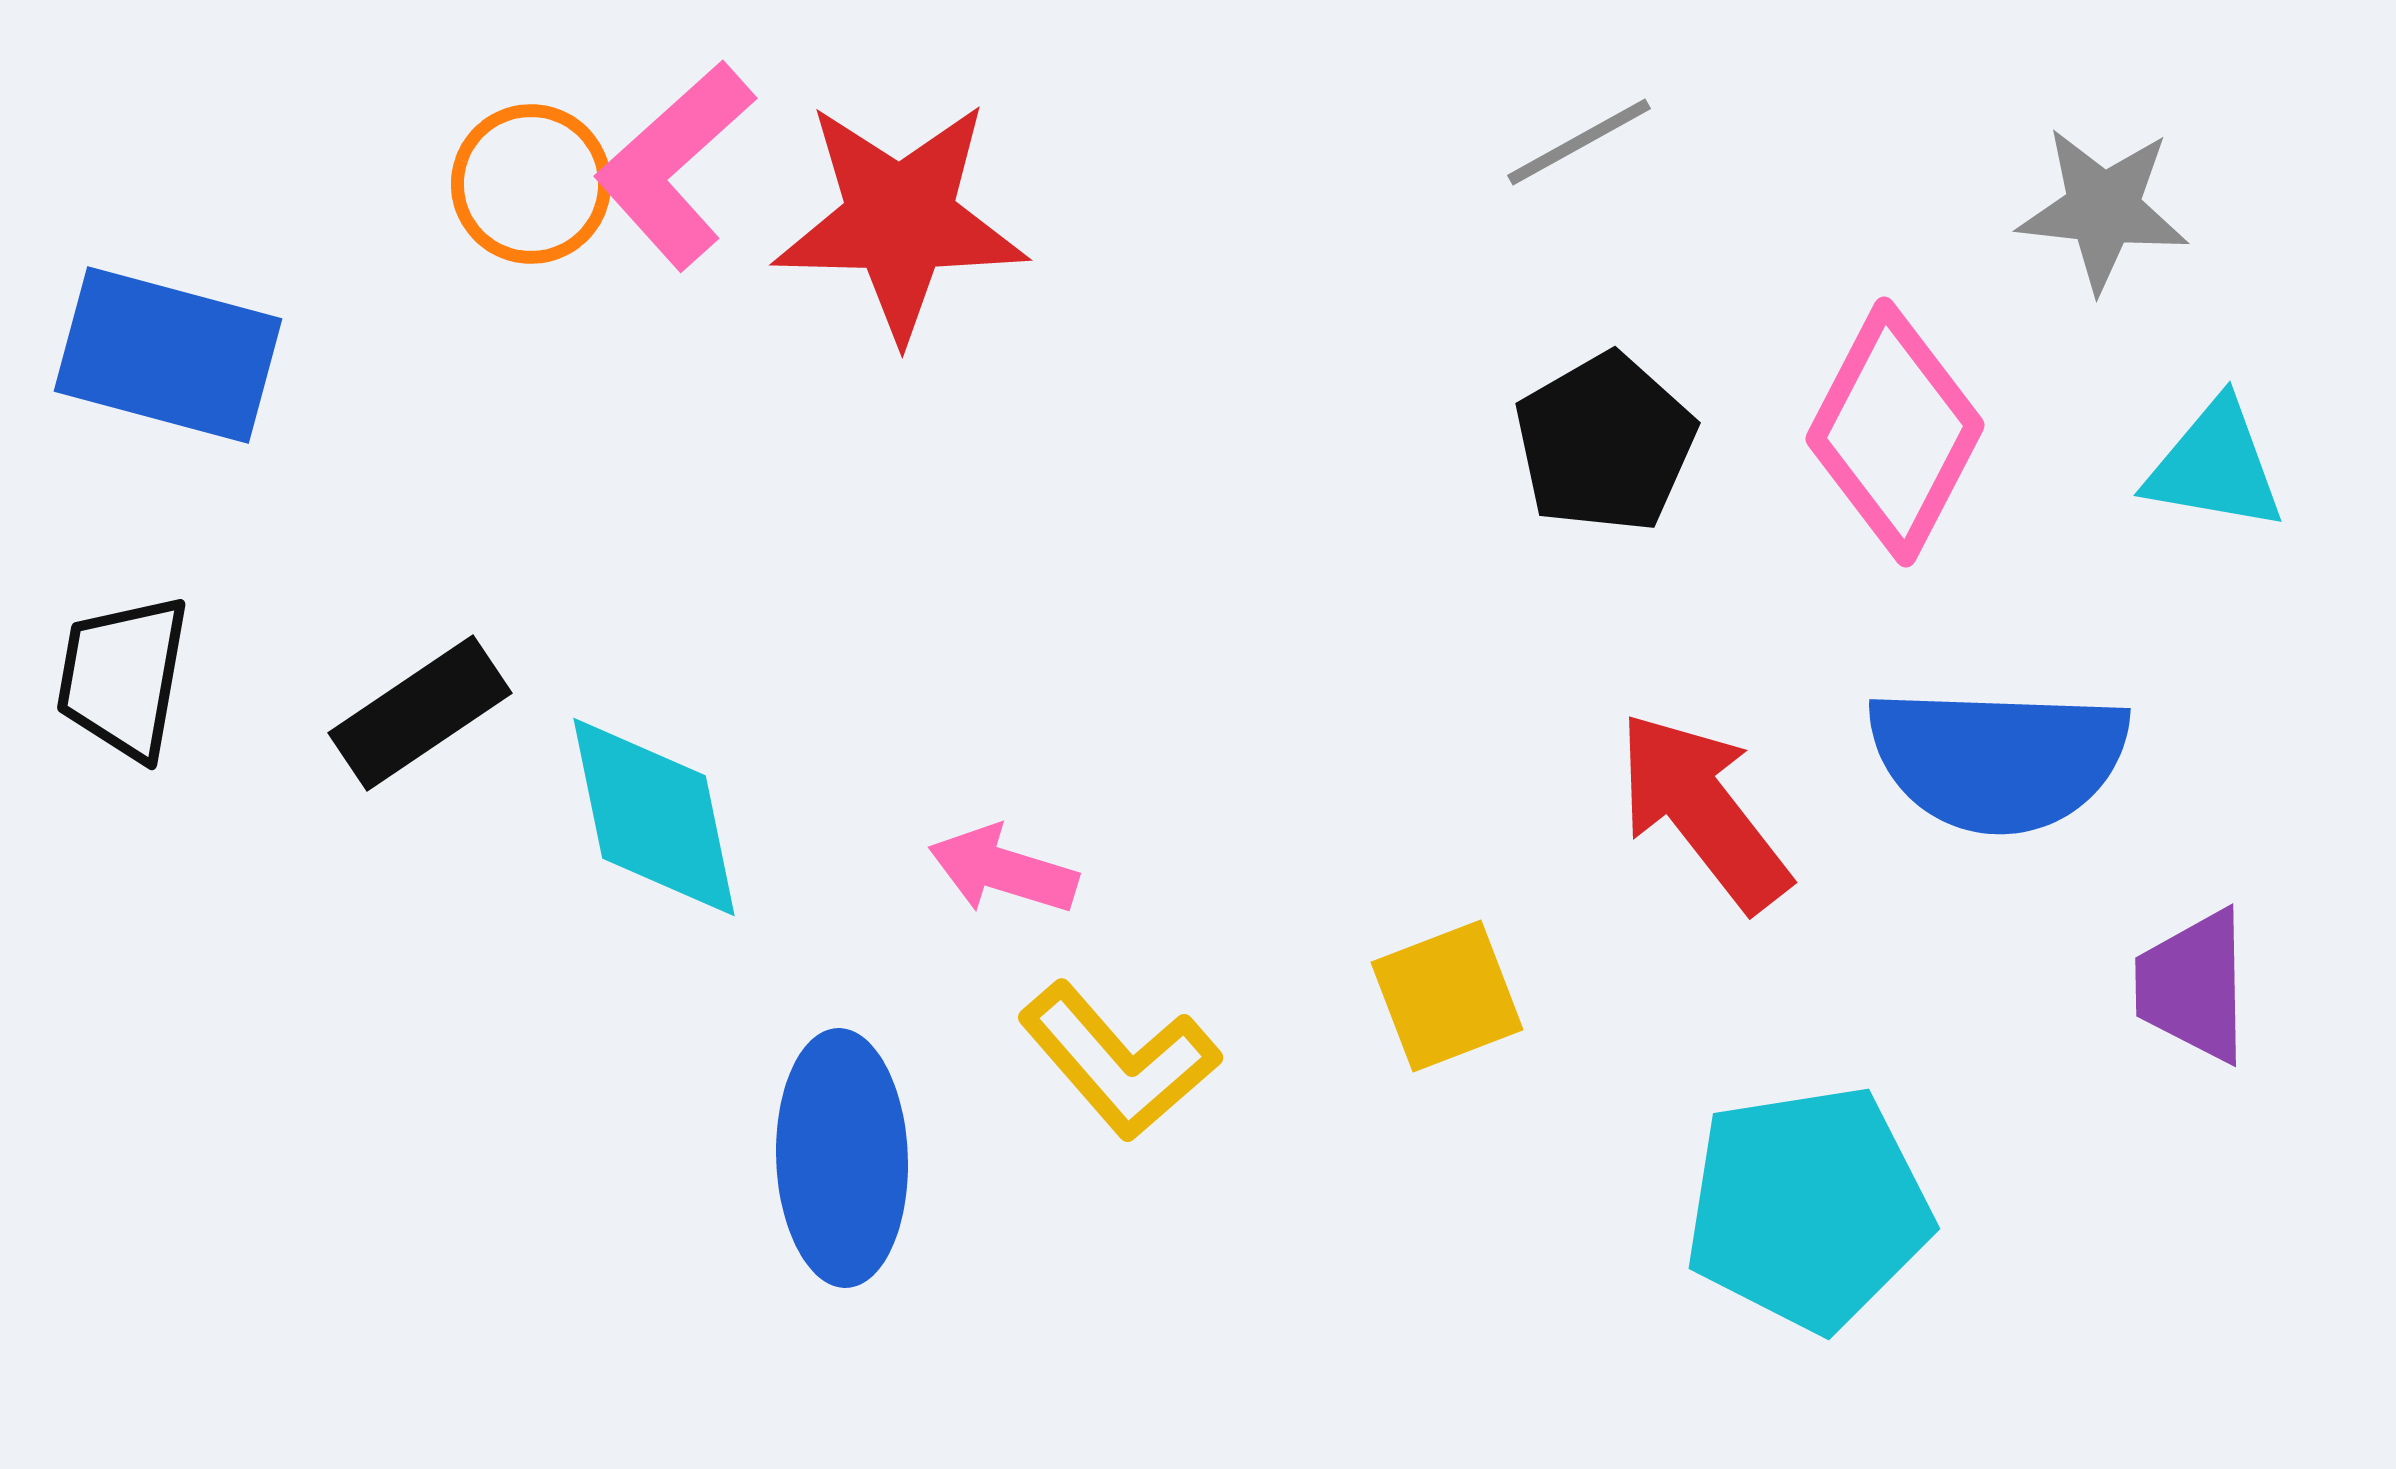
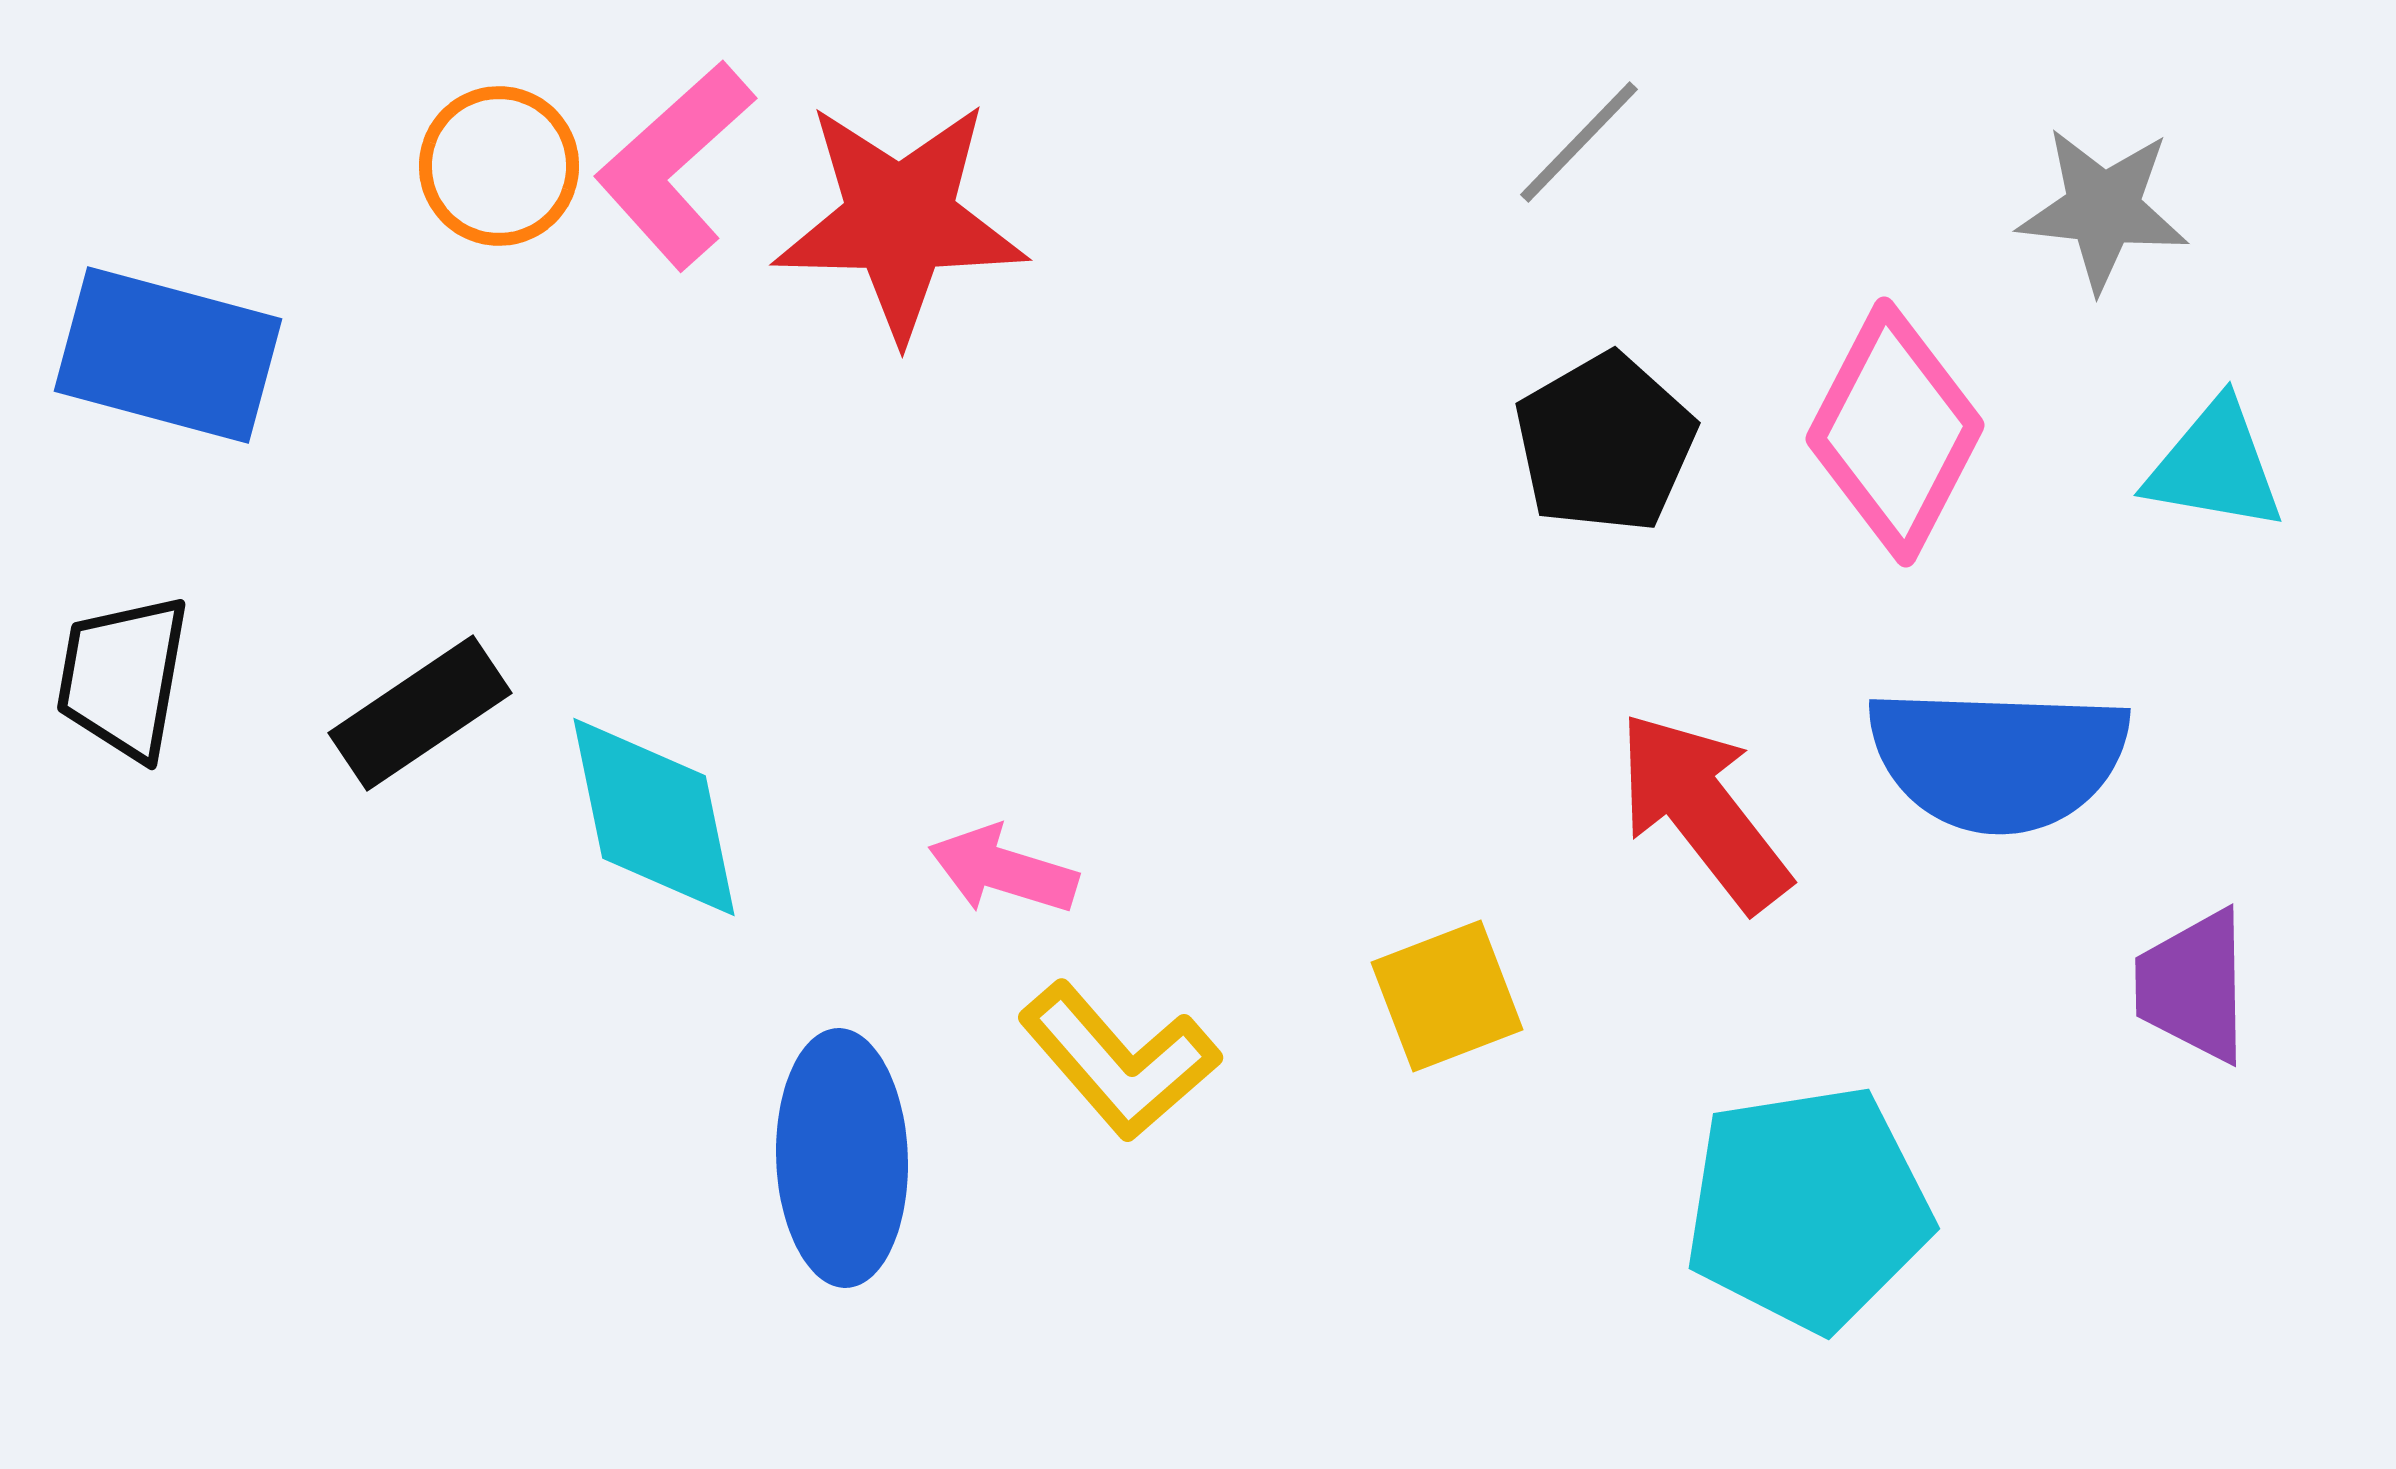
gray line: rotated 17 degrees counterclockwise
orange circle: moved 32 px left, 18 px up
